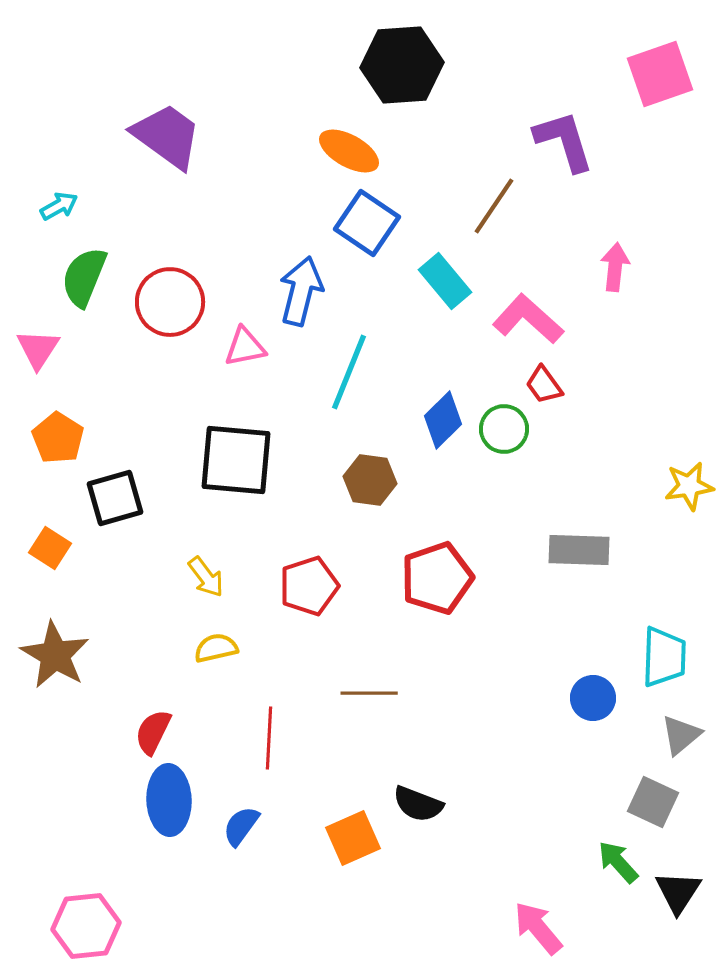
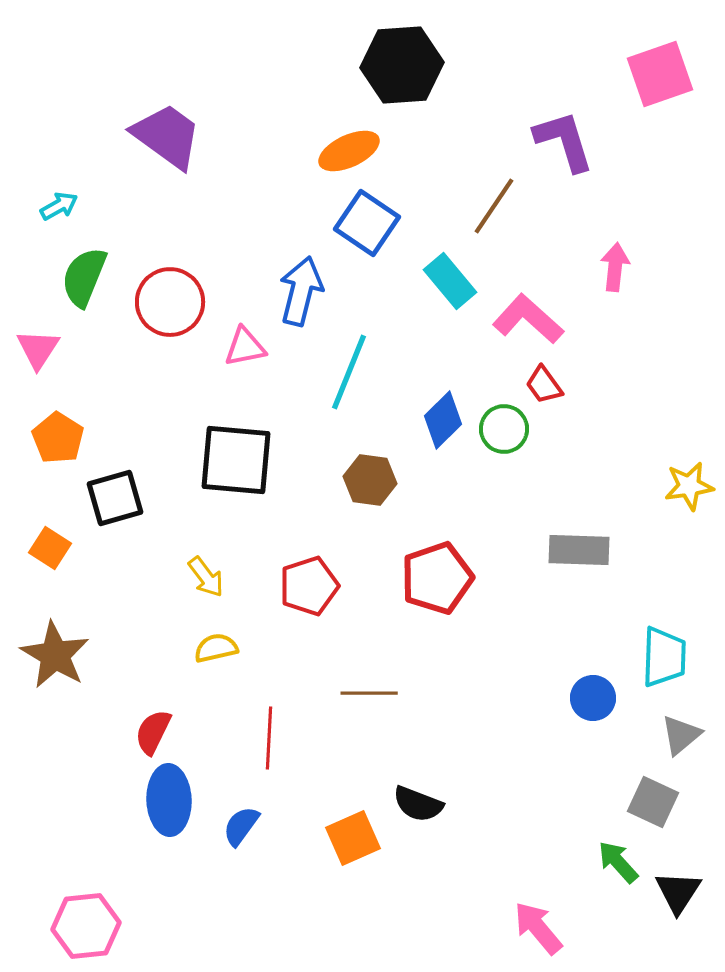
orange ellipse at (349, 151): rotated 54 degrees counterclockwise
cyan rectangle at (445, 281): moved 5 px right
